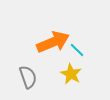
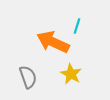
orange arrow: rotated 132 degrees counterclockwise
cyan line: moved 24 px up; rotated 63 degrees clockwise
